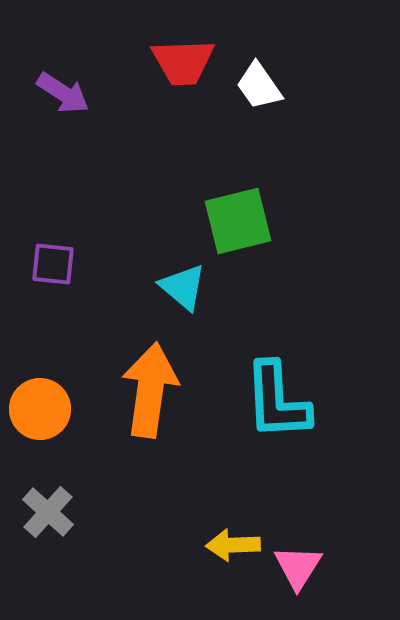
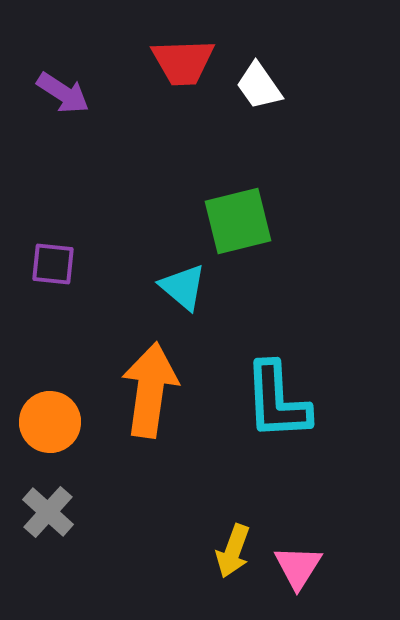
orange circle: moved 10 px right, 13 px down
yellow arrow: moved 6 px down; rotated 68 degrees counterclockwise
